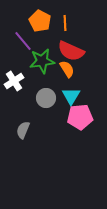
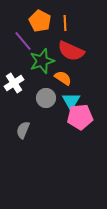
green star: rotated 10 degrees counterclockwise
orange semicircle: moved 4 px left, 9 px down; rotated 24 degrees counterclockwise
white cross: moved 2 px down
cyan triangle: moved 5 px down
